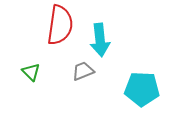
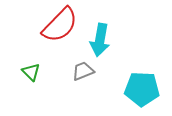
red semicircle: rotated 36 degrees clockwise
cyan arrow: rotated 16 degrees clockwise
